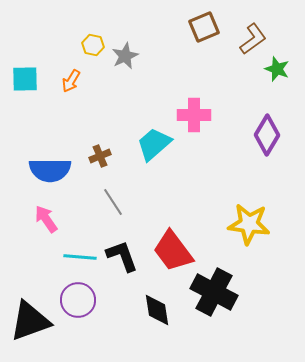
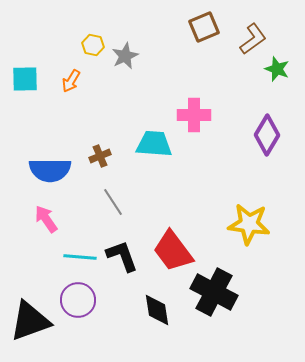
cyan trapezoid: rotated 45 degrees clockwise
